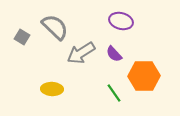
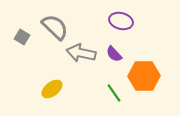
gray arrow: rotated 44 degrees clockwise
yellow ellipse: rotated 40 degrees counterclockwise
